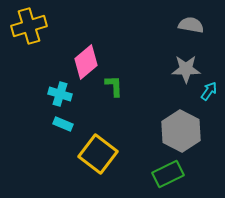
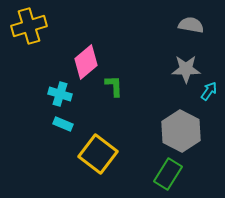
green rectangle: rotated 32 degrees counterclockwise
